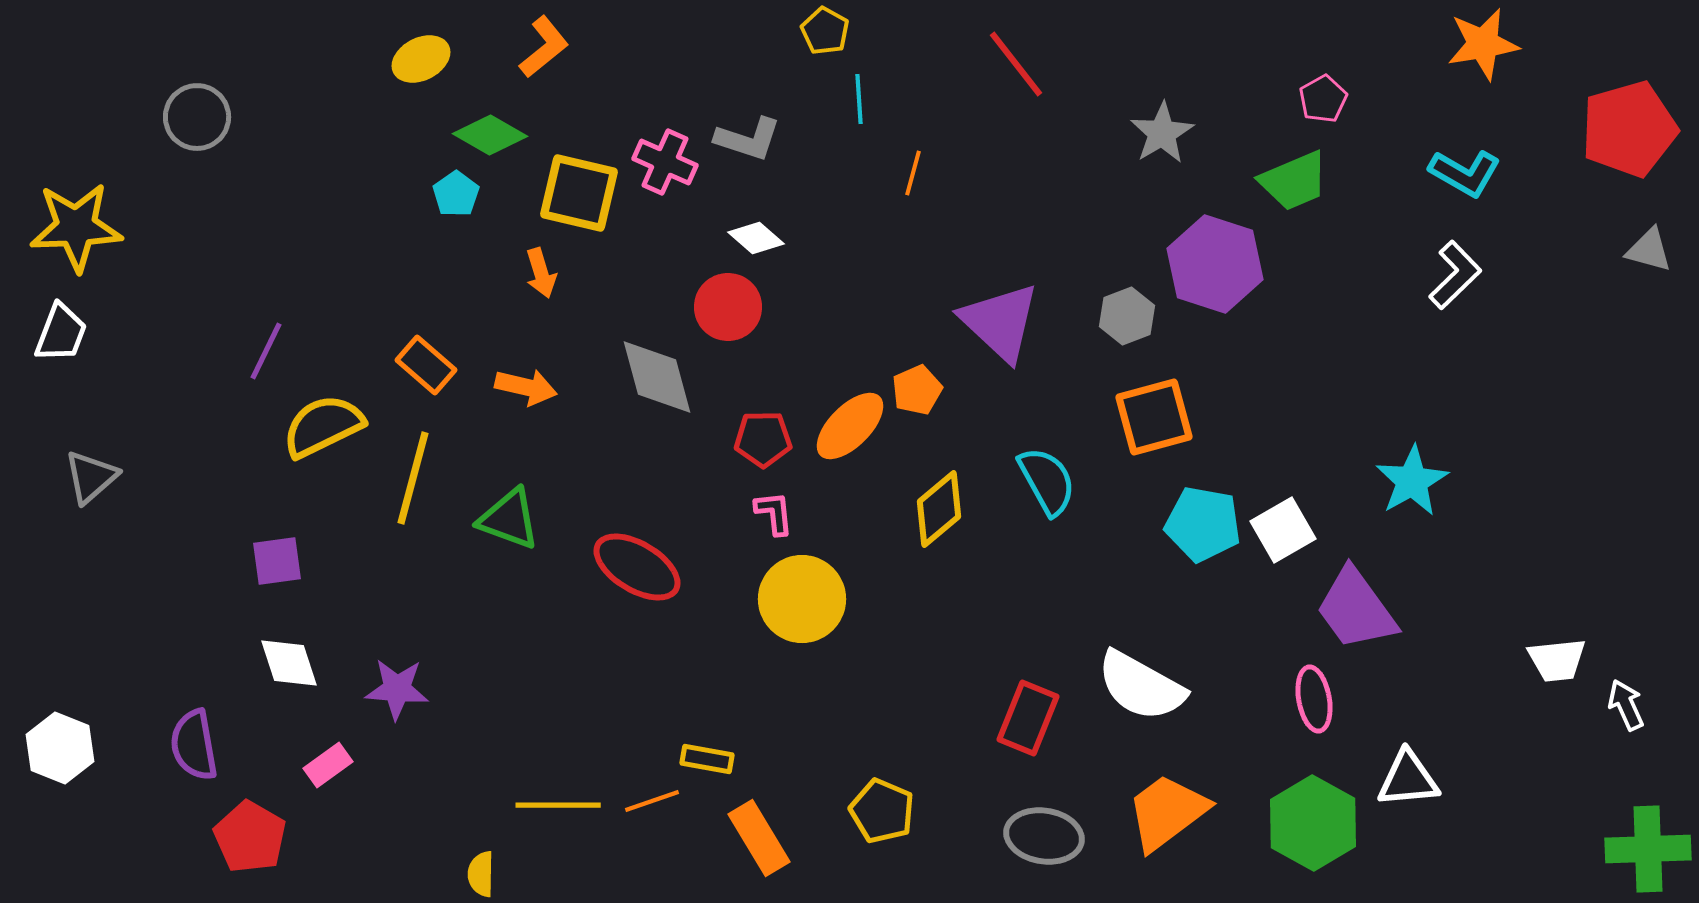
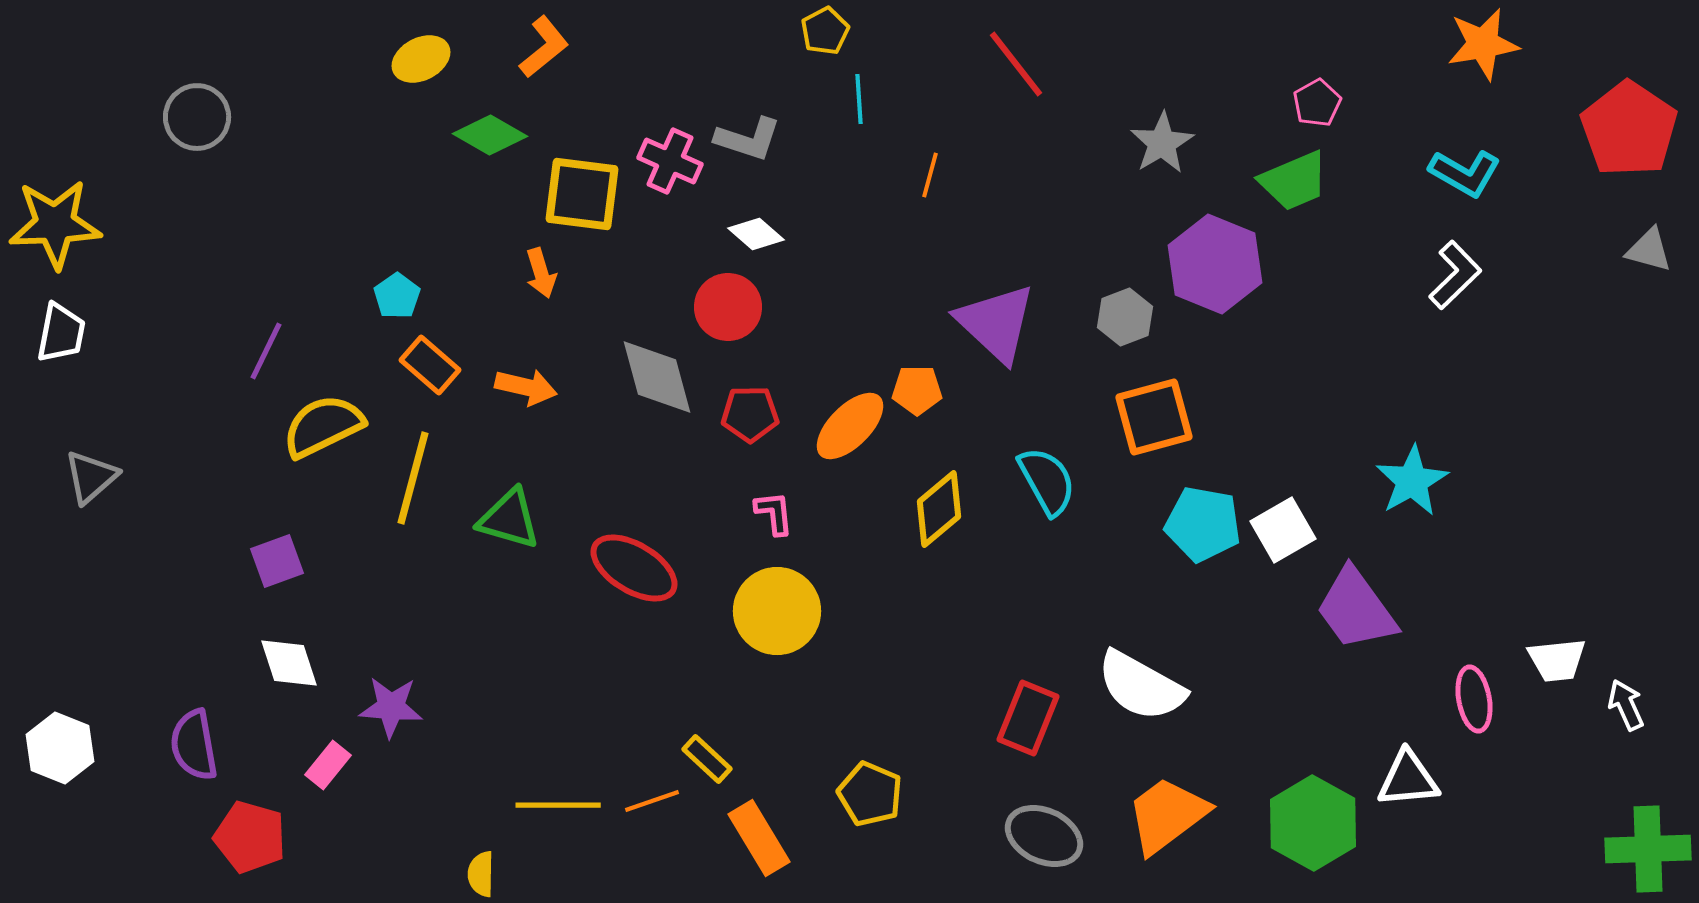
yellow pentagon at (825, 31): rotated 15 degrees clockwise
pink pentagon at (1323, 99): moved 6 px left, 4 px down
red pentagon at (1629, 129): rotated 22 degrees counterclockwise
gray star at (1162, 133): moved 10 px down
pink cross at (665, 162): moved 5 px right, 1 px up
orange line at (913, 173): moved 17 px right, 2 px down
yellow square at (579, 193): moved 3 px right, 1 px down; rotated 6 degrees counterclockwise
cyan pentagon at (456, 194): moved 59 px left, 102 px down
yellow star at (76, 227): moved 21 px left, 3 px up
white diamond at (756, 238): moved 4 px up
purple hexagon at (1215, 264): rotated 4 degrees clockwise
gray hexagon at (1127, 316): moved 2 px left, 1 px down
purple triangle at (1000, 322): moved 4 px left, 1 px down
white trapezoid at (61, 333): rotated 10 degrees counterclockwise
orange rectangle at (426, 365): moved 4 px right
orange pentagon at (917, 390): rotated 24 degrees clockwise
red pentagon at (763, 439): moved 13 px left, 25 px up
green triangle at (509, 519): rotated 4 degrees counterclockwise
purple square at (277, 561): rotated 12 degrees counterclockwise
red ellipse at (637, 567): moved 3 px left, 1 px down
yellow circle at (802, 599): moved 25 px left, 12 px down
purple star at (397, 689): moved 6 px left, 18 px down
pink ellipse at (1314, 699): moved 160 px right
yellow rectangle at (707, 759): rotated 33 degrees clockwise
pink rectangle at (328, 765): rotated 15 degrees counterclockwise
yellow pentagon at (882, 811): moved 12 px left, 17 px up
orange trapezoid at (1167, 812): moved 3 px down
gray ellipse at (1044, 836): rotated 16 degrees clockwise
red pentagon at (250, 837): rotated 14 degrees counterclockwise
